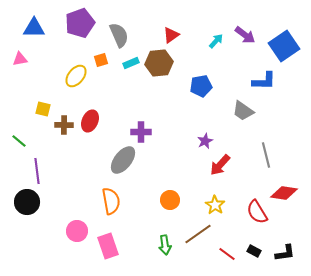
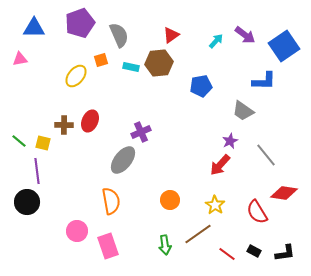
cyan rectangle: moved 4 px down; rotated 35 degrees clockwise
yellow square: moved 34 px down
purple cross: rotated 24 degrees counterclockwise
purple star: moved 25 px right
gray line: rotated 25 degrees counterclockwise
